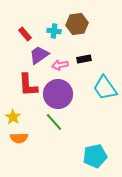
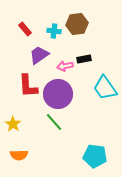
red rectangle: moved 5 px up
pink arrow: moved 5 px right, 1 px down
red L-shape: moved 1 px down
yellow star: moved 7 px down
orange semicircle: moved 17 px down
cyan pentagon: rotated 20 degrees clockwise
